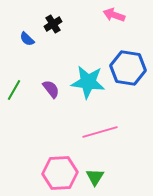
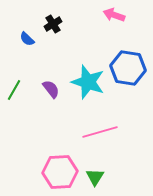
cyan star: rotated 12 degrees clockwise
pink hexagon: moved 1 px up
